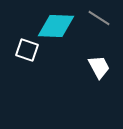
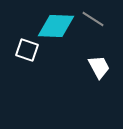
gray line: moved 6 px left, 1 px down
